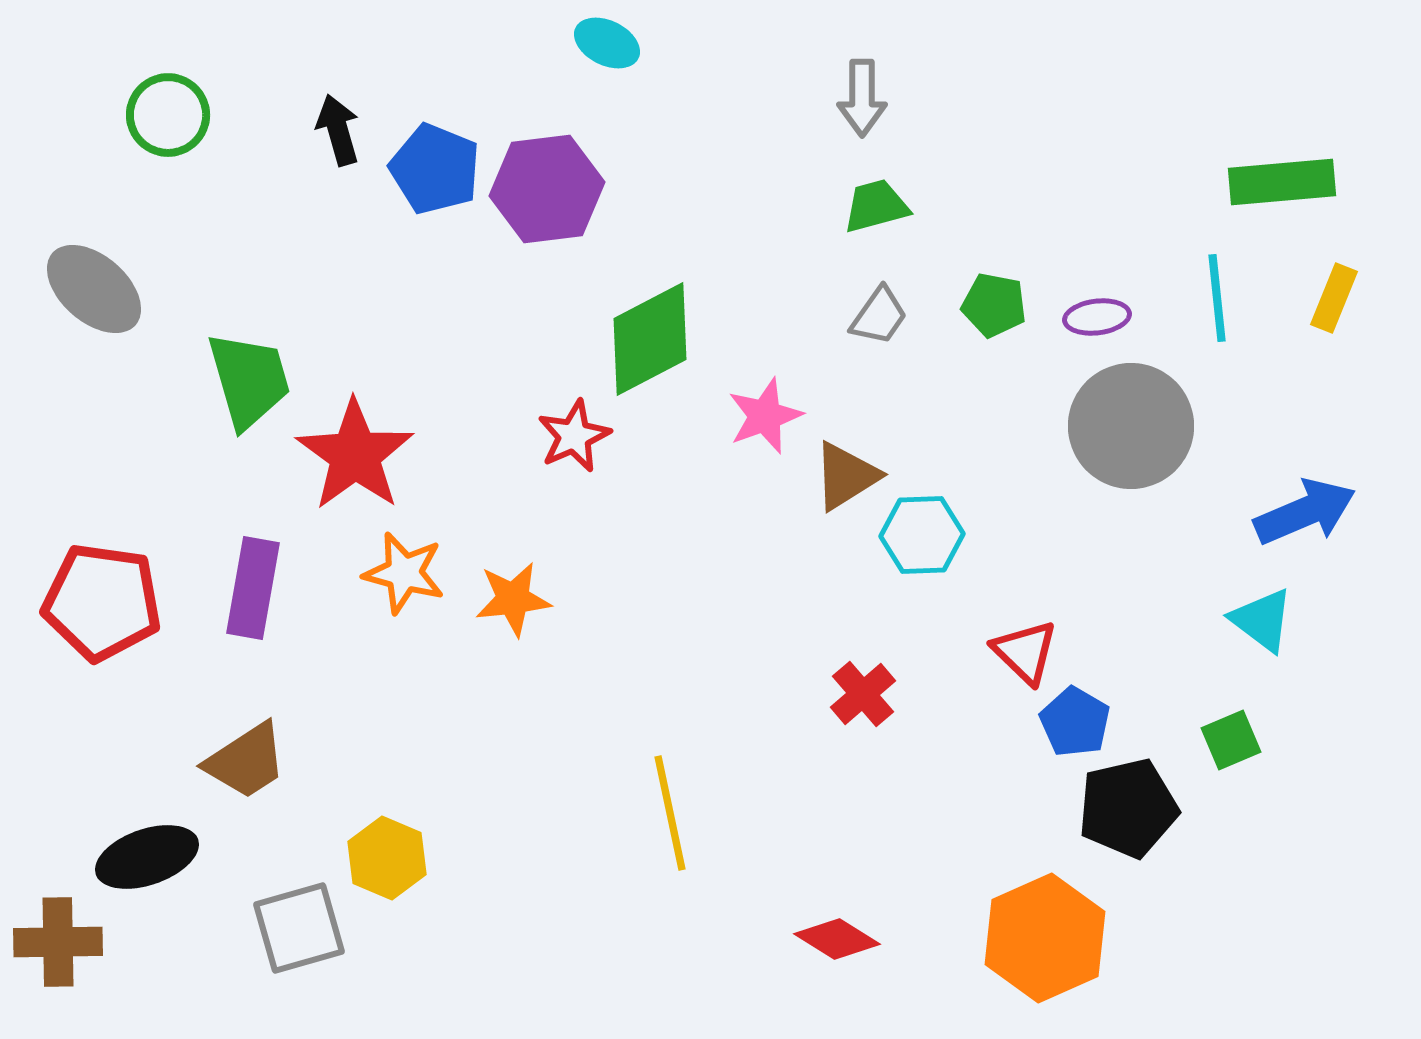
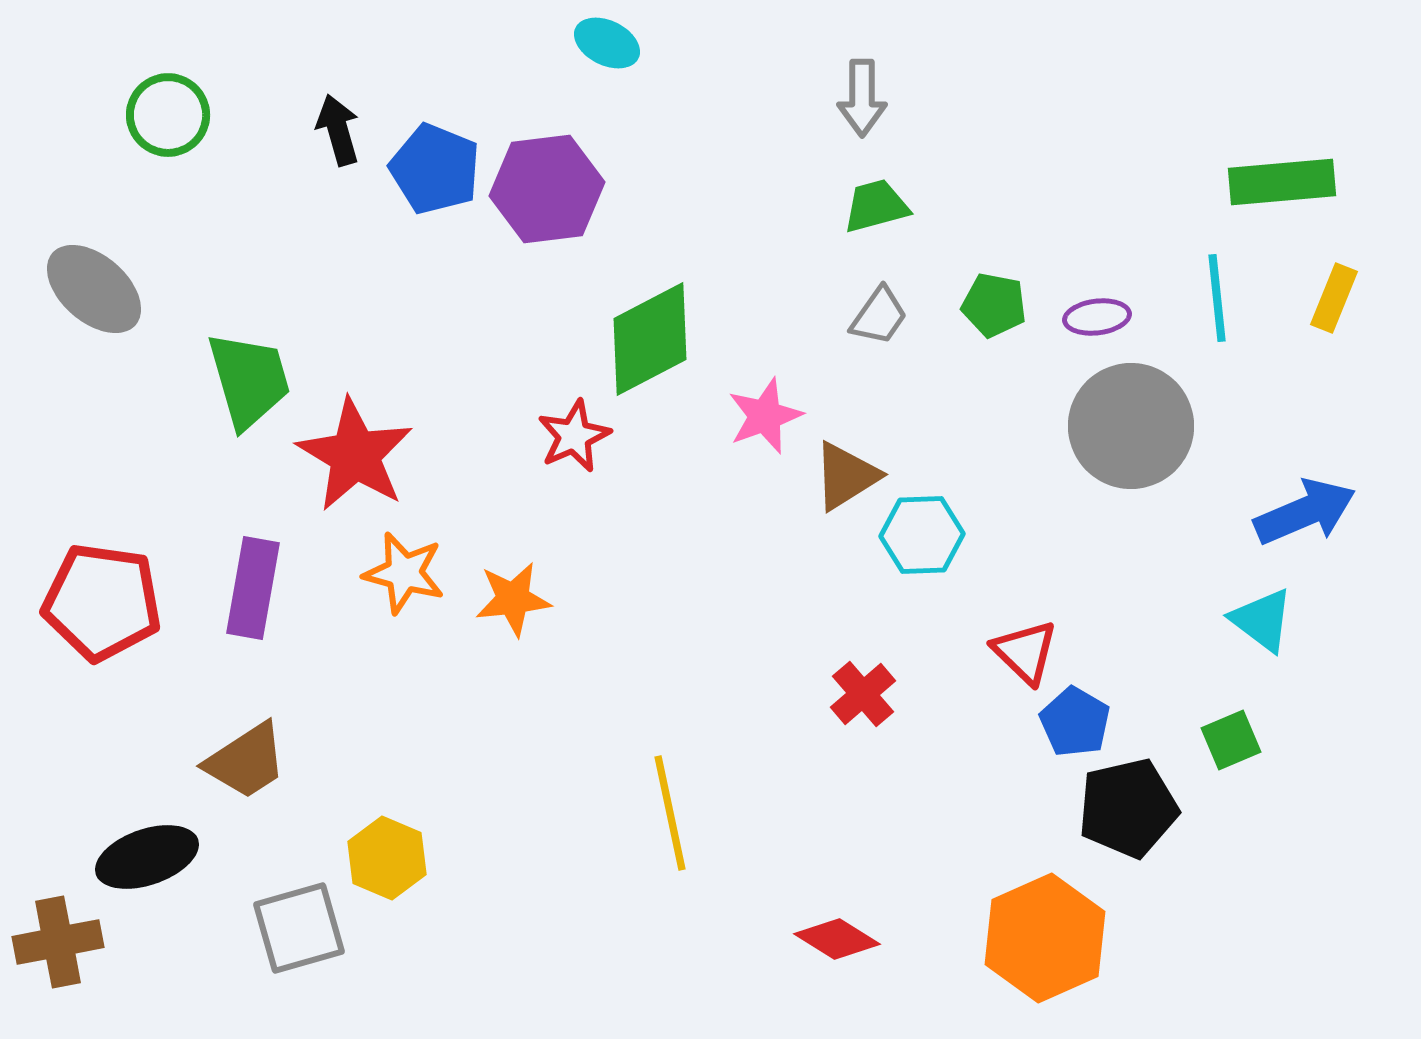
red star at (355, 455): rotated 5 degrees counterclockwise
brown cross at (58, 942): rotated 10 degrees counterclockwise
